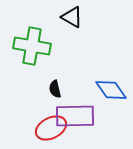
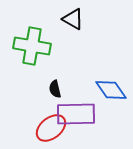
black triangle: moved 1 px right, 2 px down
purple rectangle: moved 1 px right, 2 px up
red ellipse: rotated 12 degrees counterclockwise
